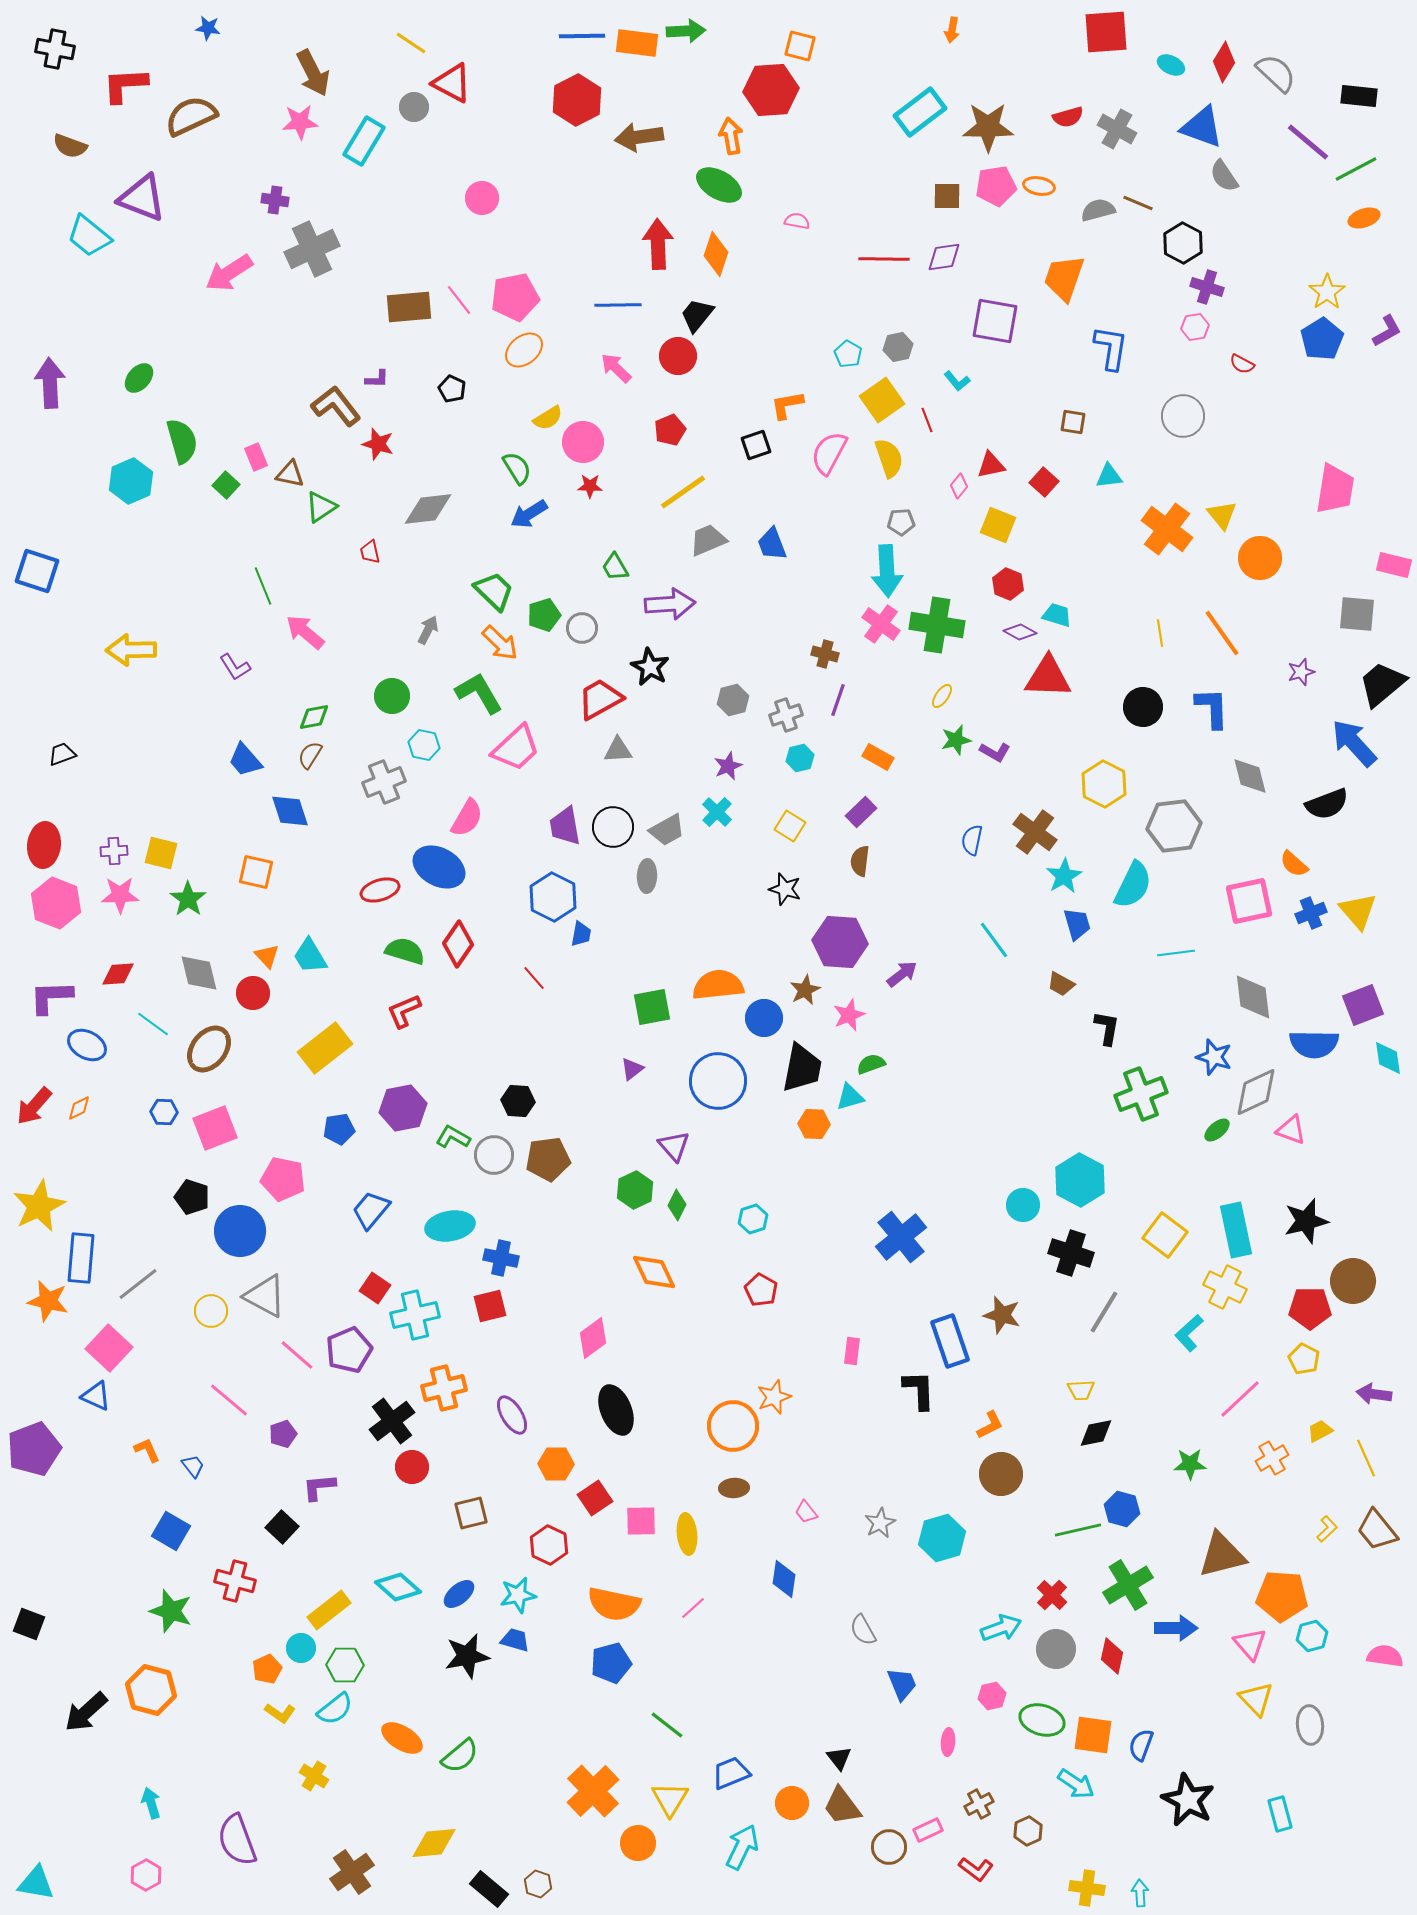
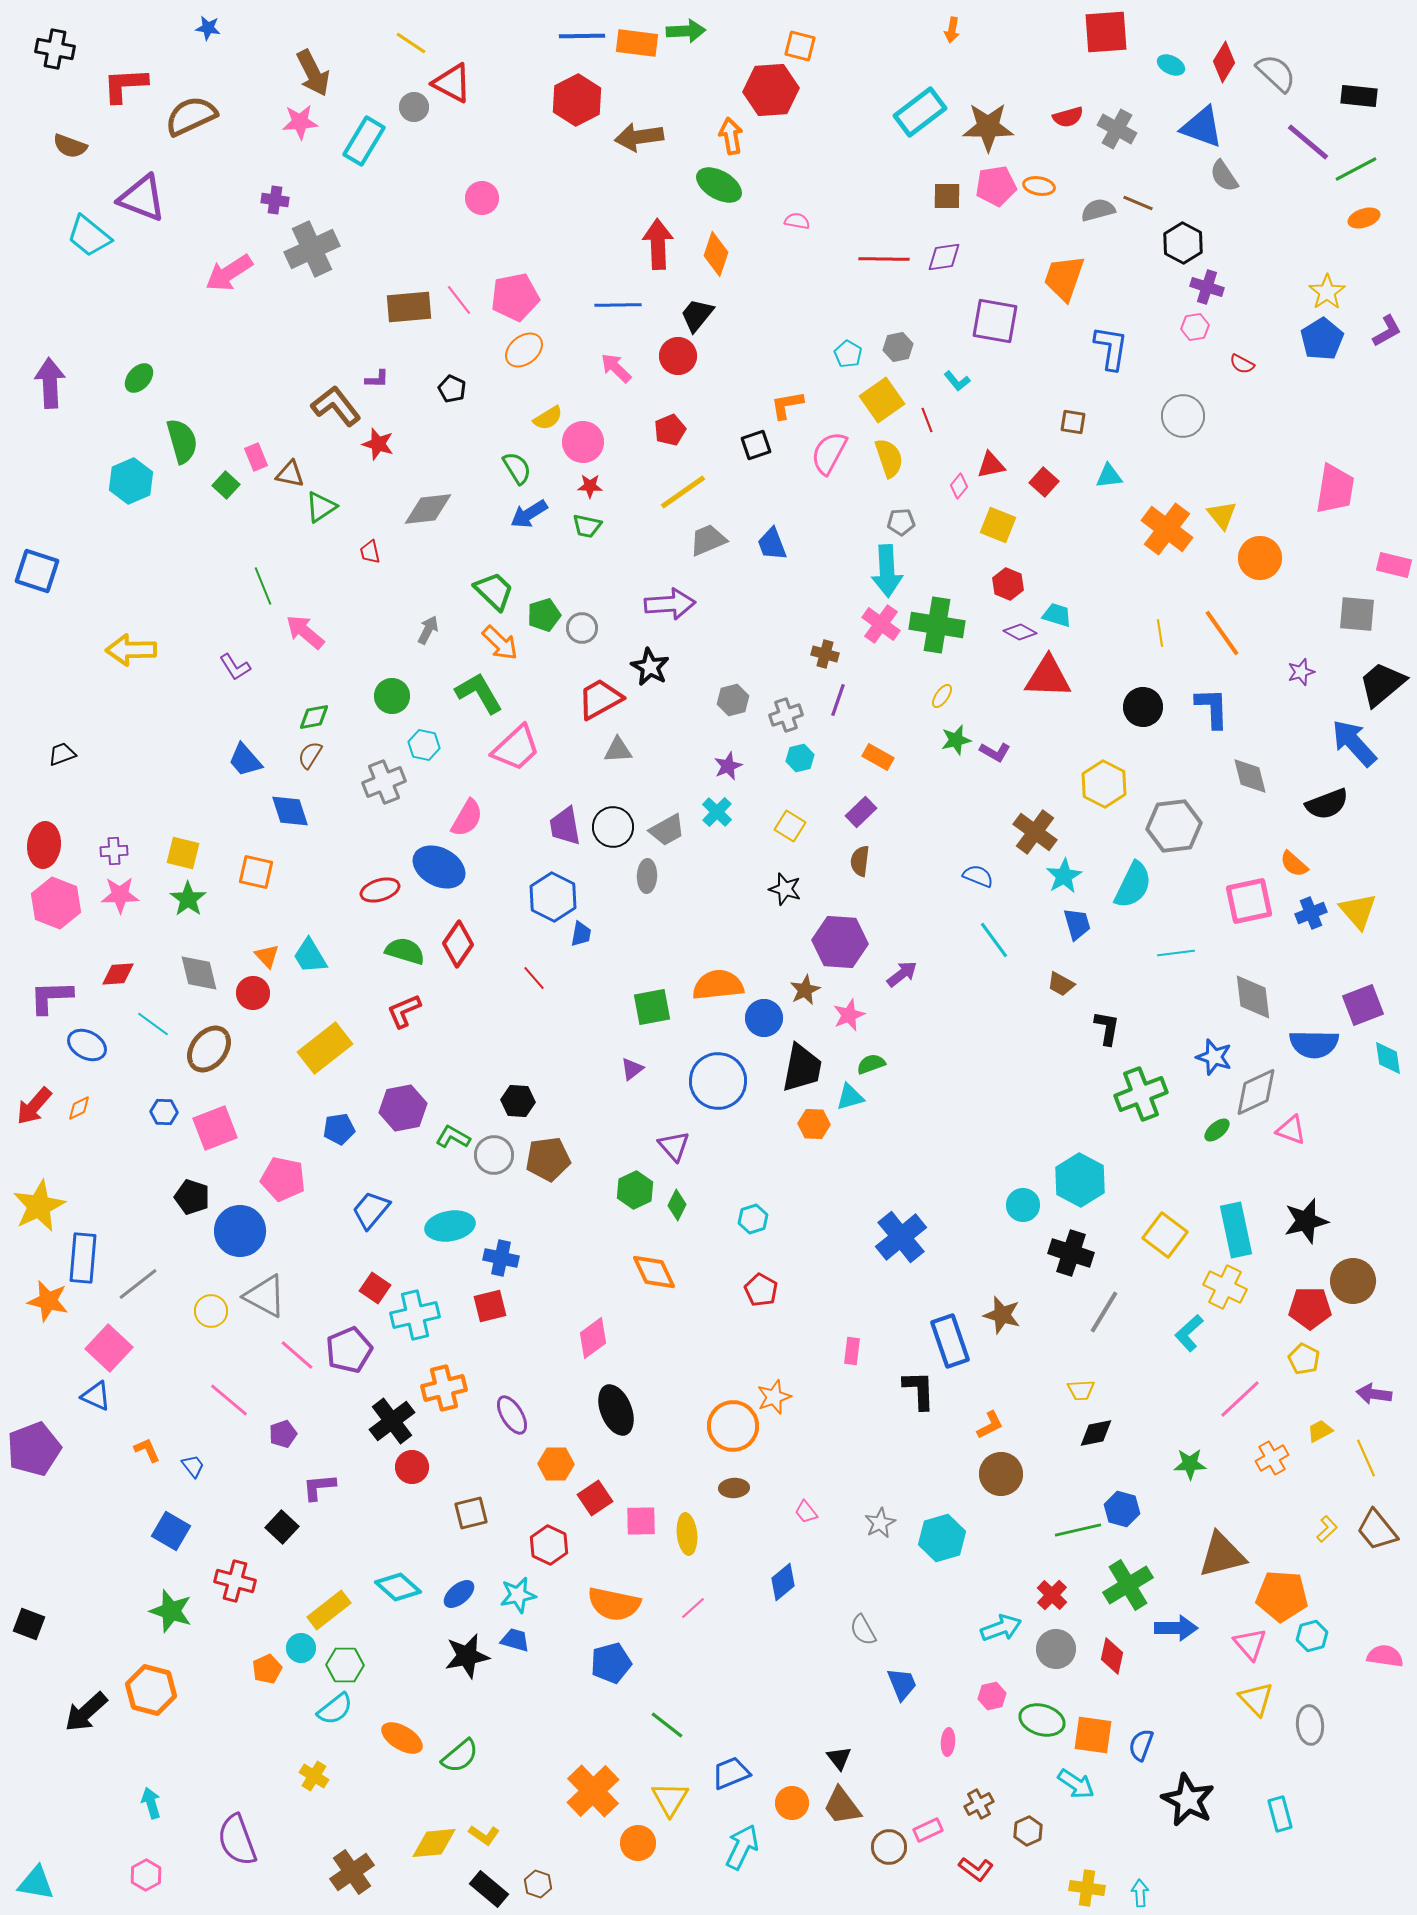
green trapezoid at (615, 567): moved 28 px left, 41 px up; rotated 48 degrees counterclockwise
blue semicircle at (972, 840): moved 6 px right, 36 px down; rotated 100 degrees clockwise
yellow square at (161, 853): moved 22 px right
blue rectangle at (81, 1258): moved 2 px right
blue diamond at (784, 1579): moved 1 px left, 3 px down; rotated 42 degrees clockwise
yellow L-shape at (280, 1713): moved 204 px right, 122 px down
